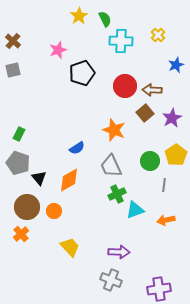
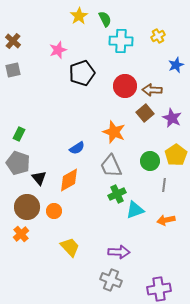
yellow cross: moved 1 px down; rotated 16 degrees clockwise
purple star: rotated 18 degrees counterclockwise
orange star: moved 2 px down
